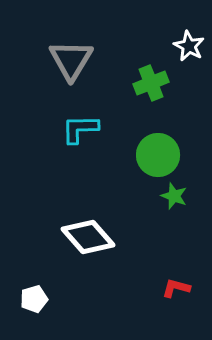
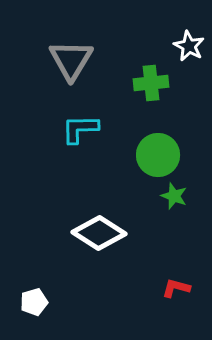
green cross: rotated 16 degrees clockwise
white diamond: moved 11 px right, 4 px up; rotated 16 degrees counterclockwise
white pentagon: moved 3 px down
